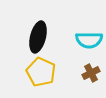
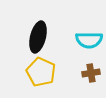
brown cross: rotated 18 degrees clockwise
